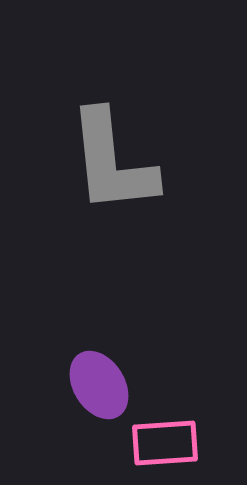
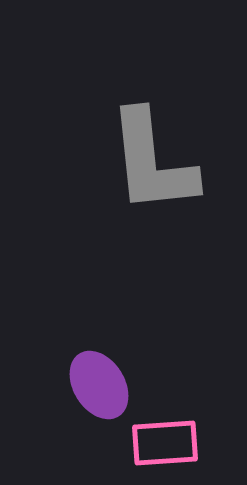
gray L-shape: moved 40 px right
